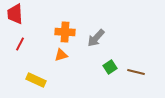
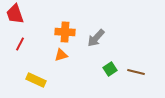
red trapezoid: rotated 15 degrees counterclockwise
green square: moved 2 px down
